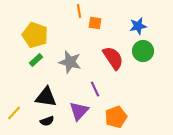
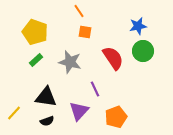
orange line: rotated 24 degrees counterclockwise
orange square: moved 10 px left, 9 px down
yellow pentagon: moved 3 px up
